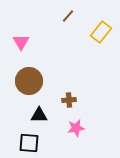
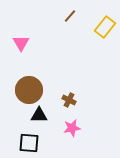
brown line: moved 2 px right
yellow rectangle: moved 4 px right, 5 px up
pink triangle: moved 1 px down
brown circle: moved 9 px down
brown cross: rotated 32 degrees clockwise
pink star: moved 4 px left
